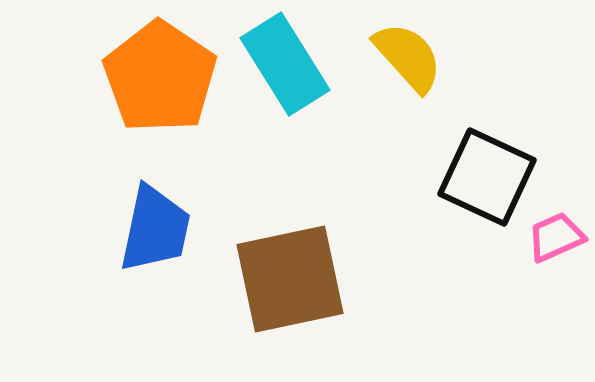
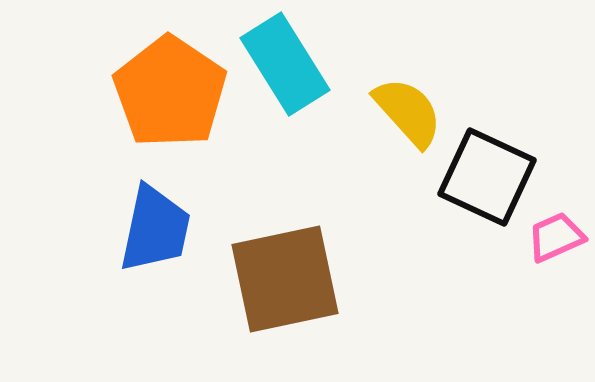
yellow semicircle: moved 55 px down
orange pentagon: moved 10 px right, 15 px down
brown square: moved 5 px left
